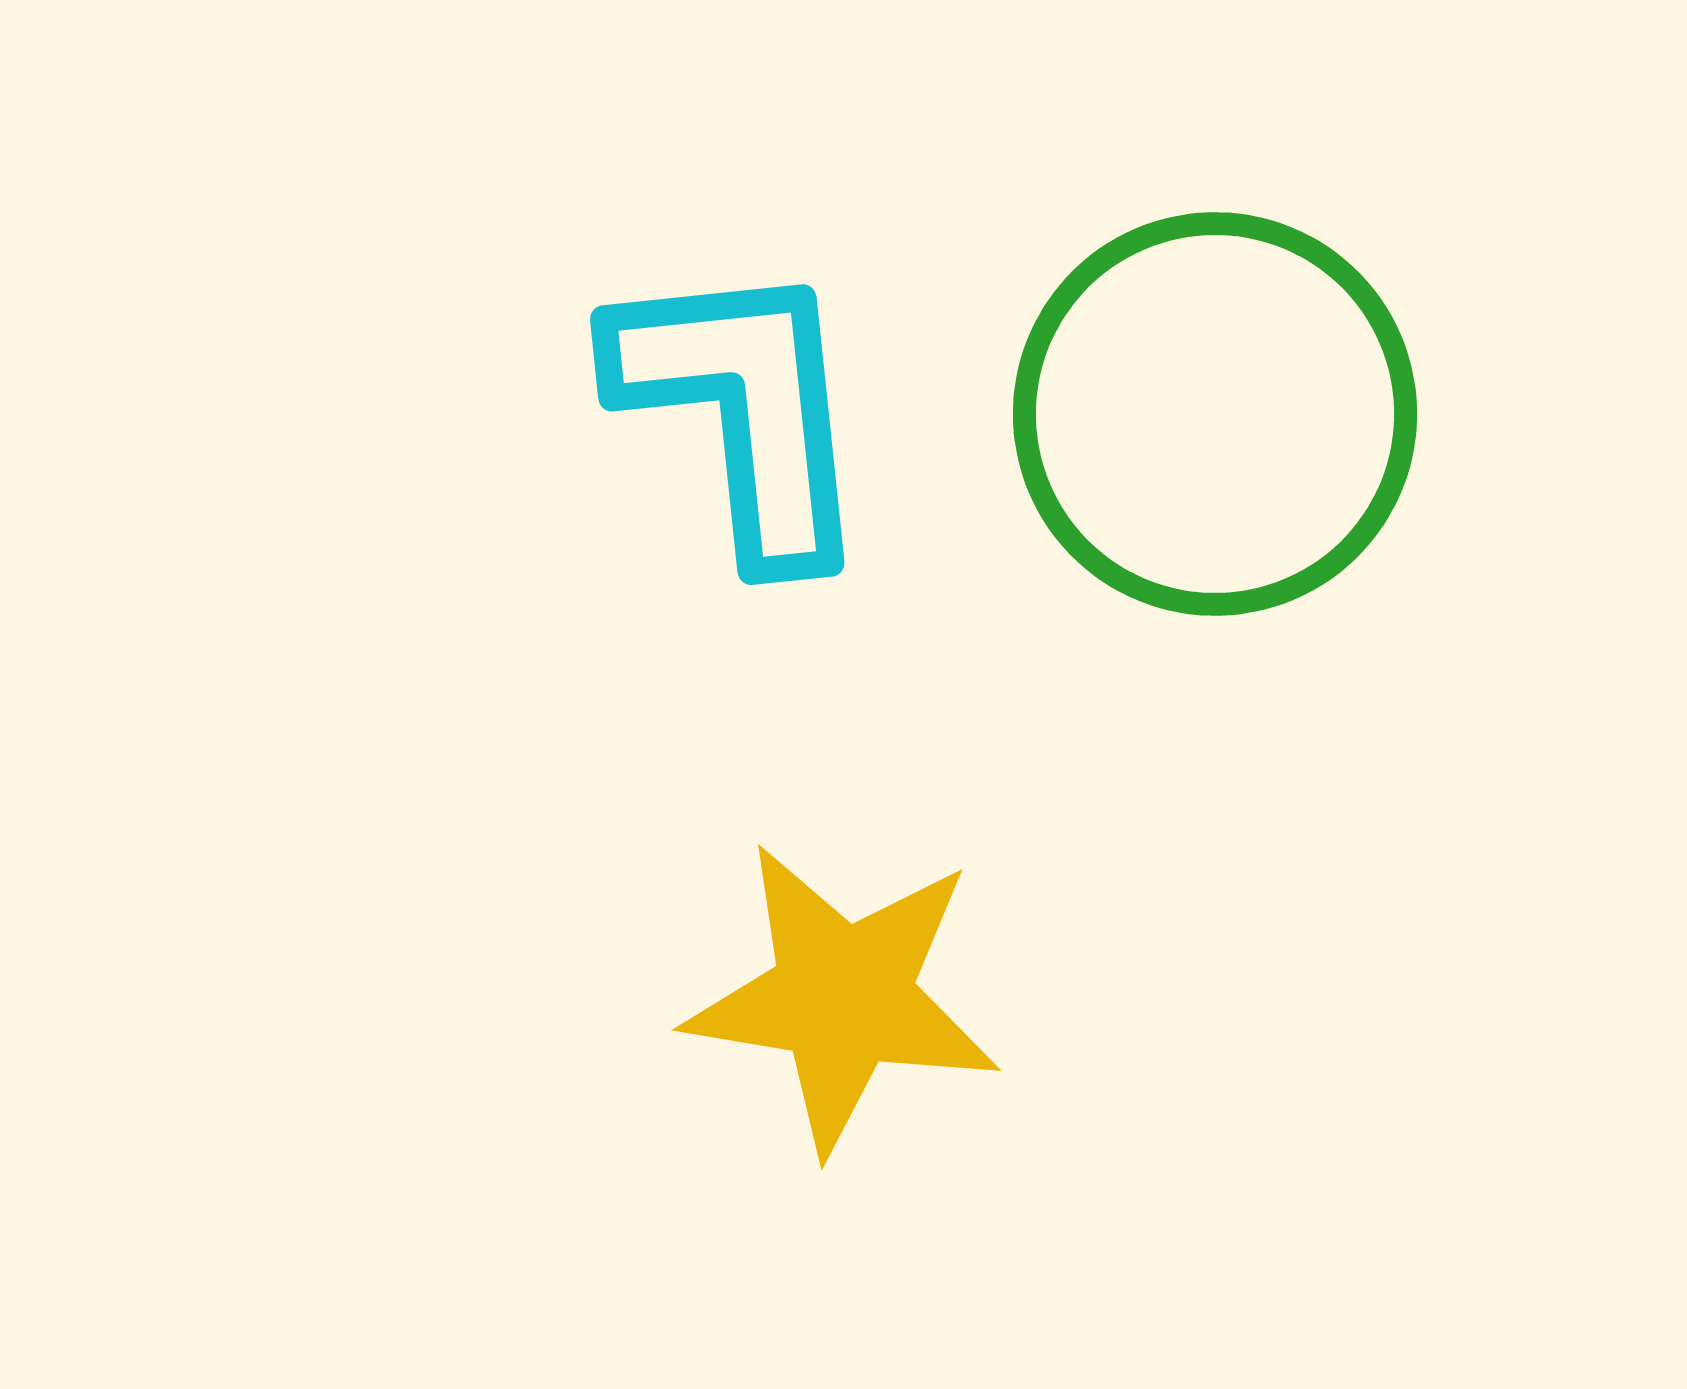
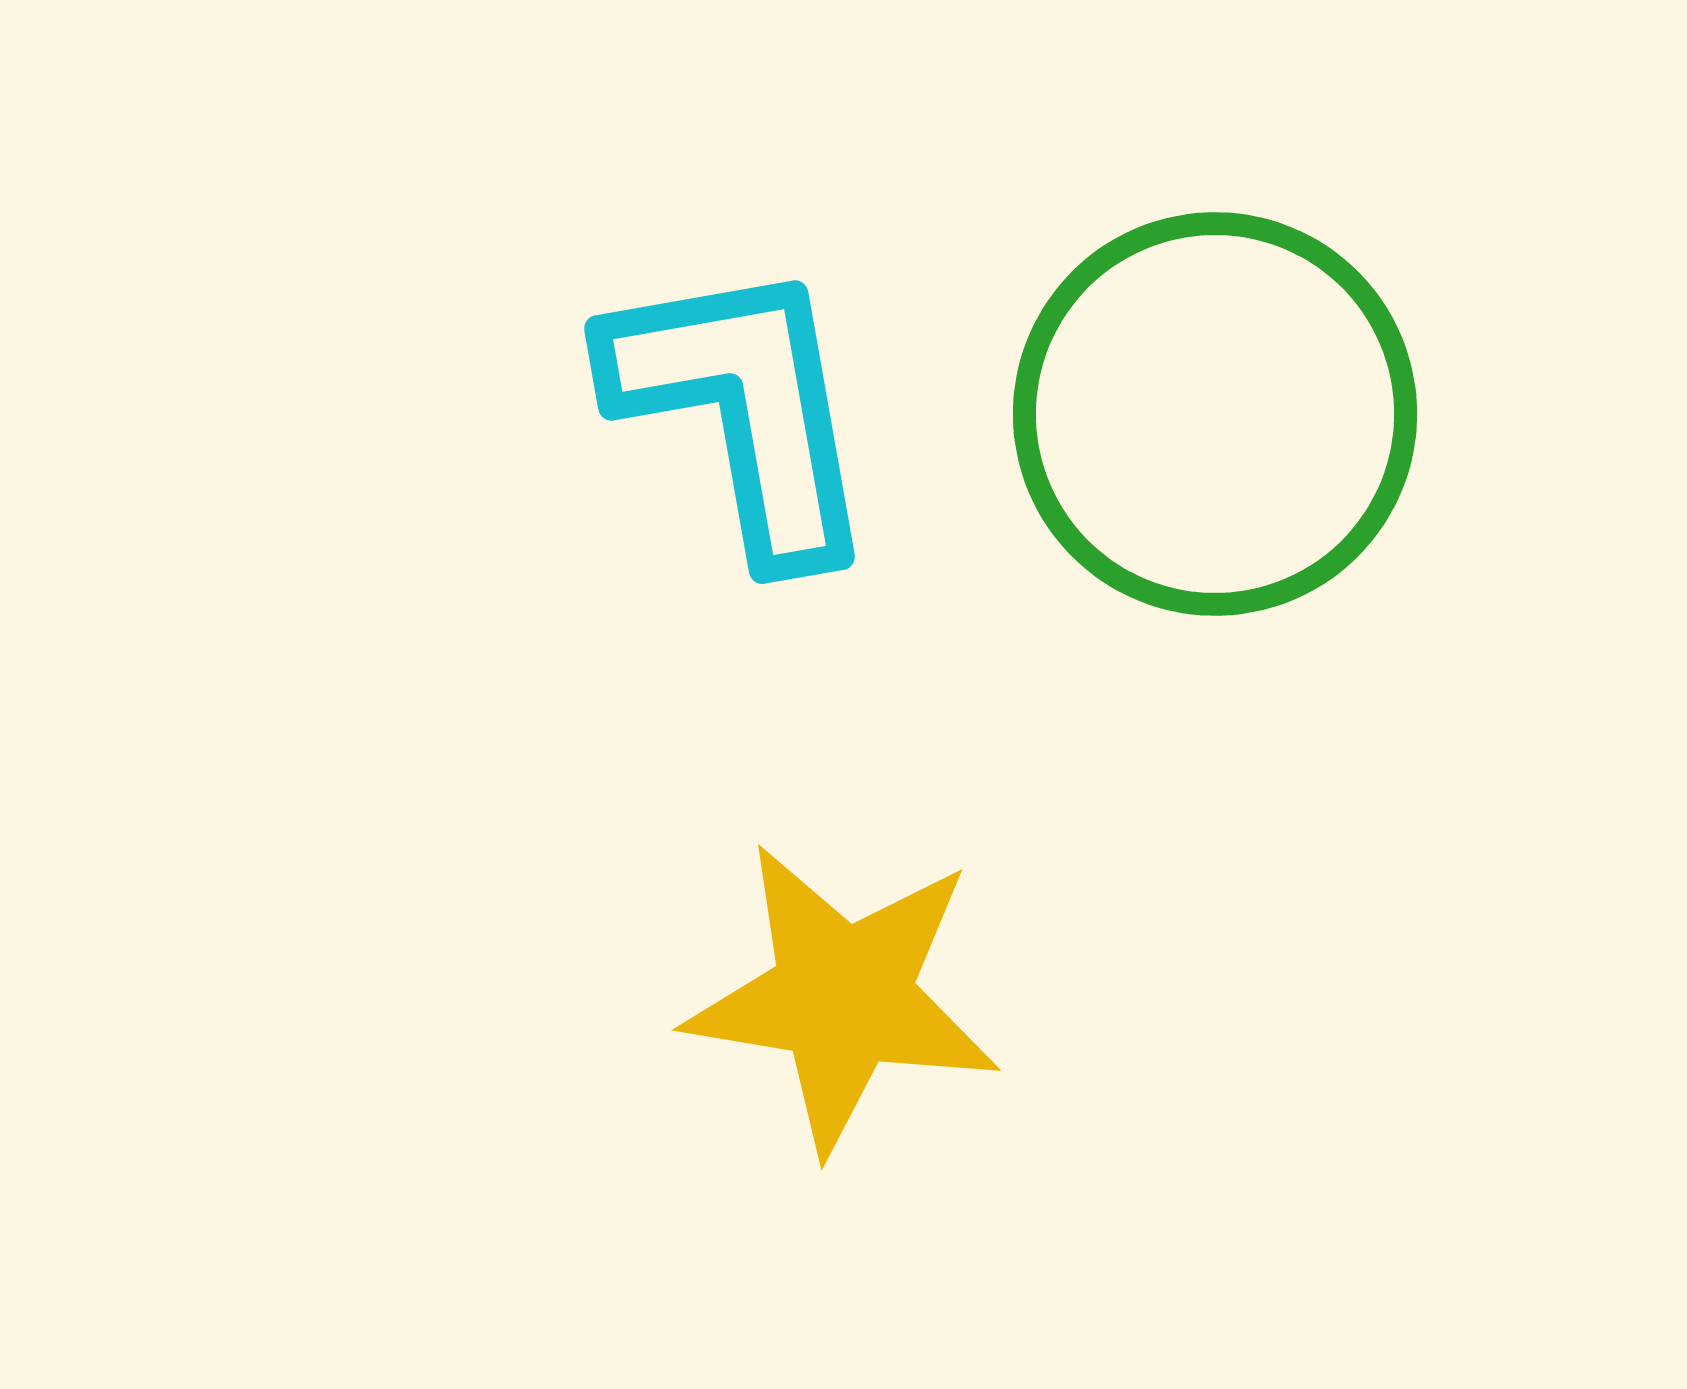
cyan L-shape: rotated 4 degrees counterclockwise
